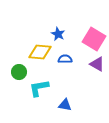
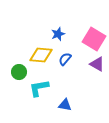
blue star: rotated 24 degrees clockwise
yellow diamond: moved 1 px right, 3 px down
blue semicircle: rotated 48 degrees counterclockwise
